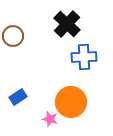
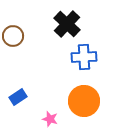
orange circle: moved 13 px right, 1 px up
